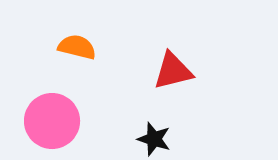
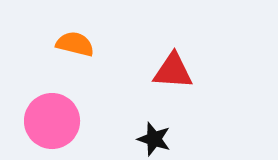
orange semicircle: moved 2 px left, 3 px up
red triangle: rotated 18 degrees clockwise
